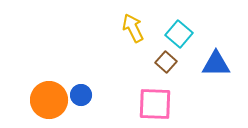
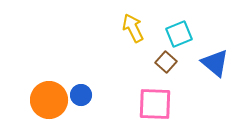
cyan square: rotated 28 degrees clockwise
blue triangle: moved 1 px left, 1 px up; rotated 40 degrees clockwise
